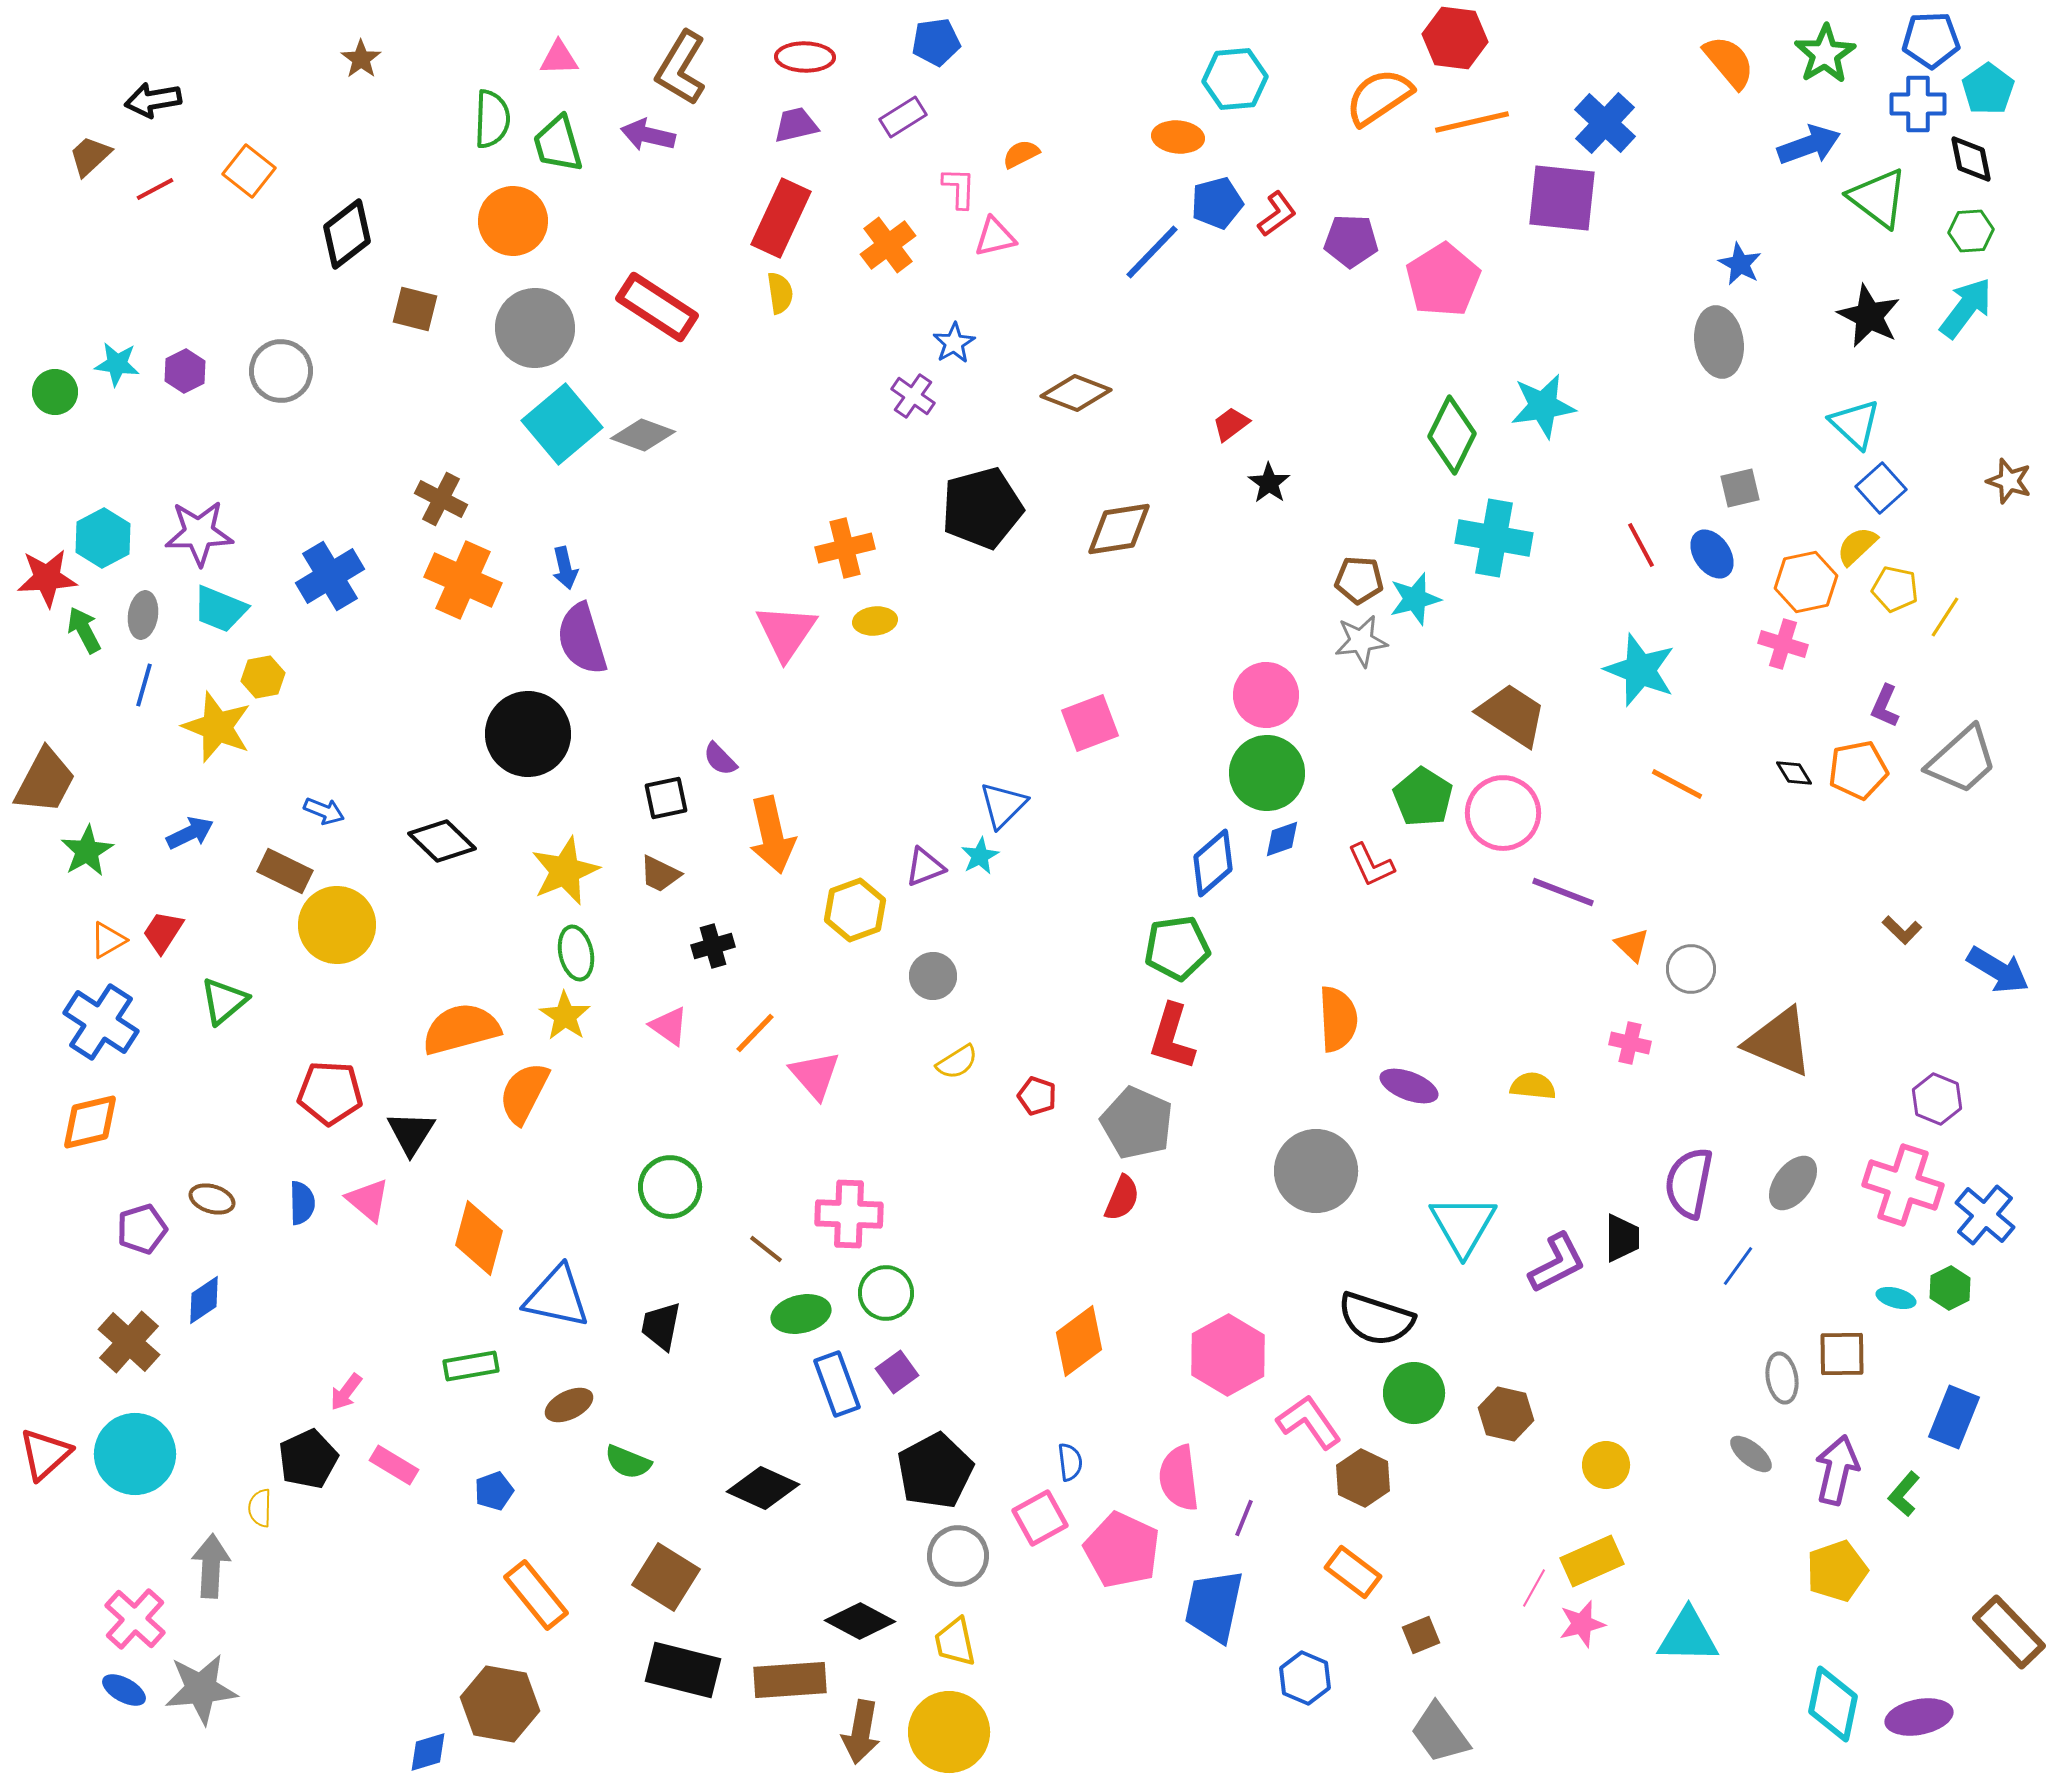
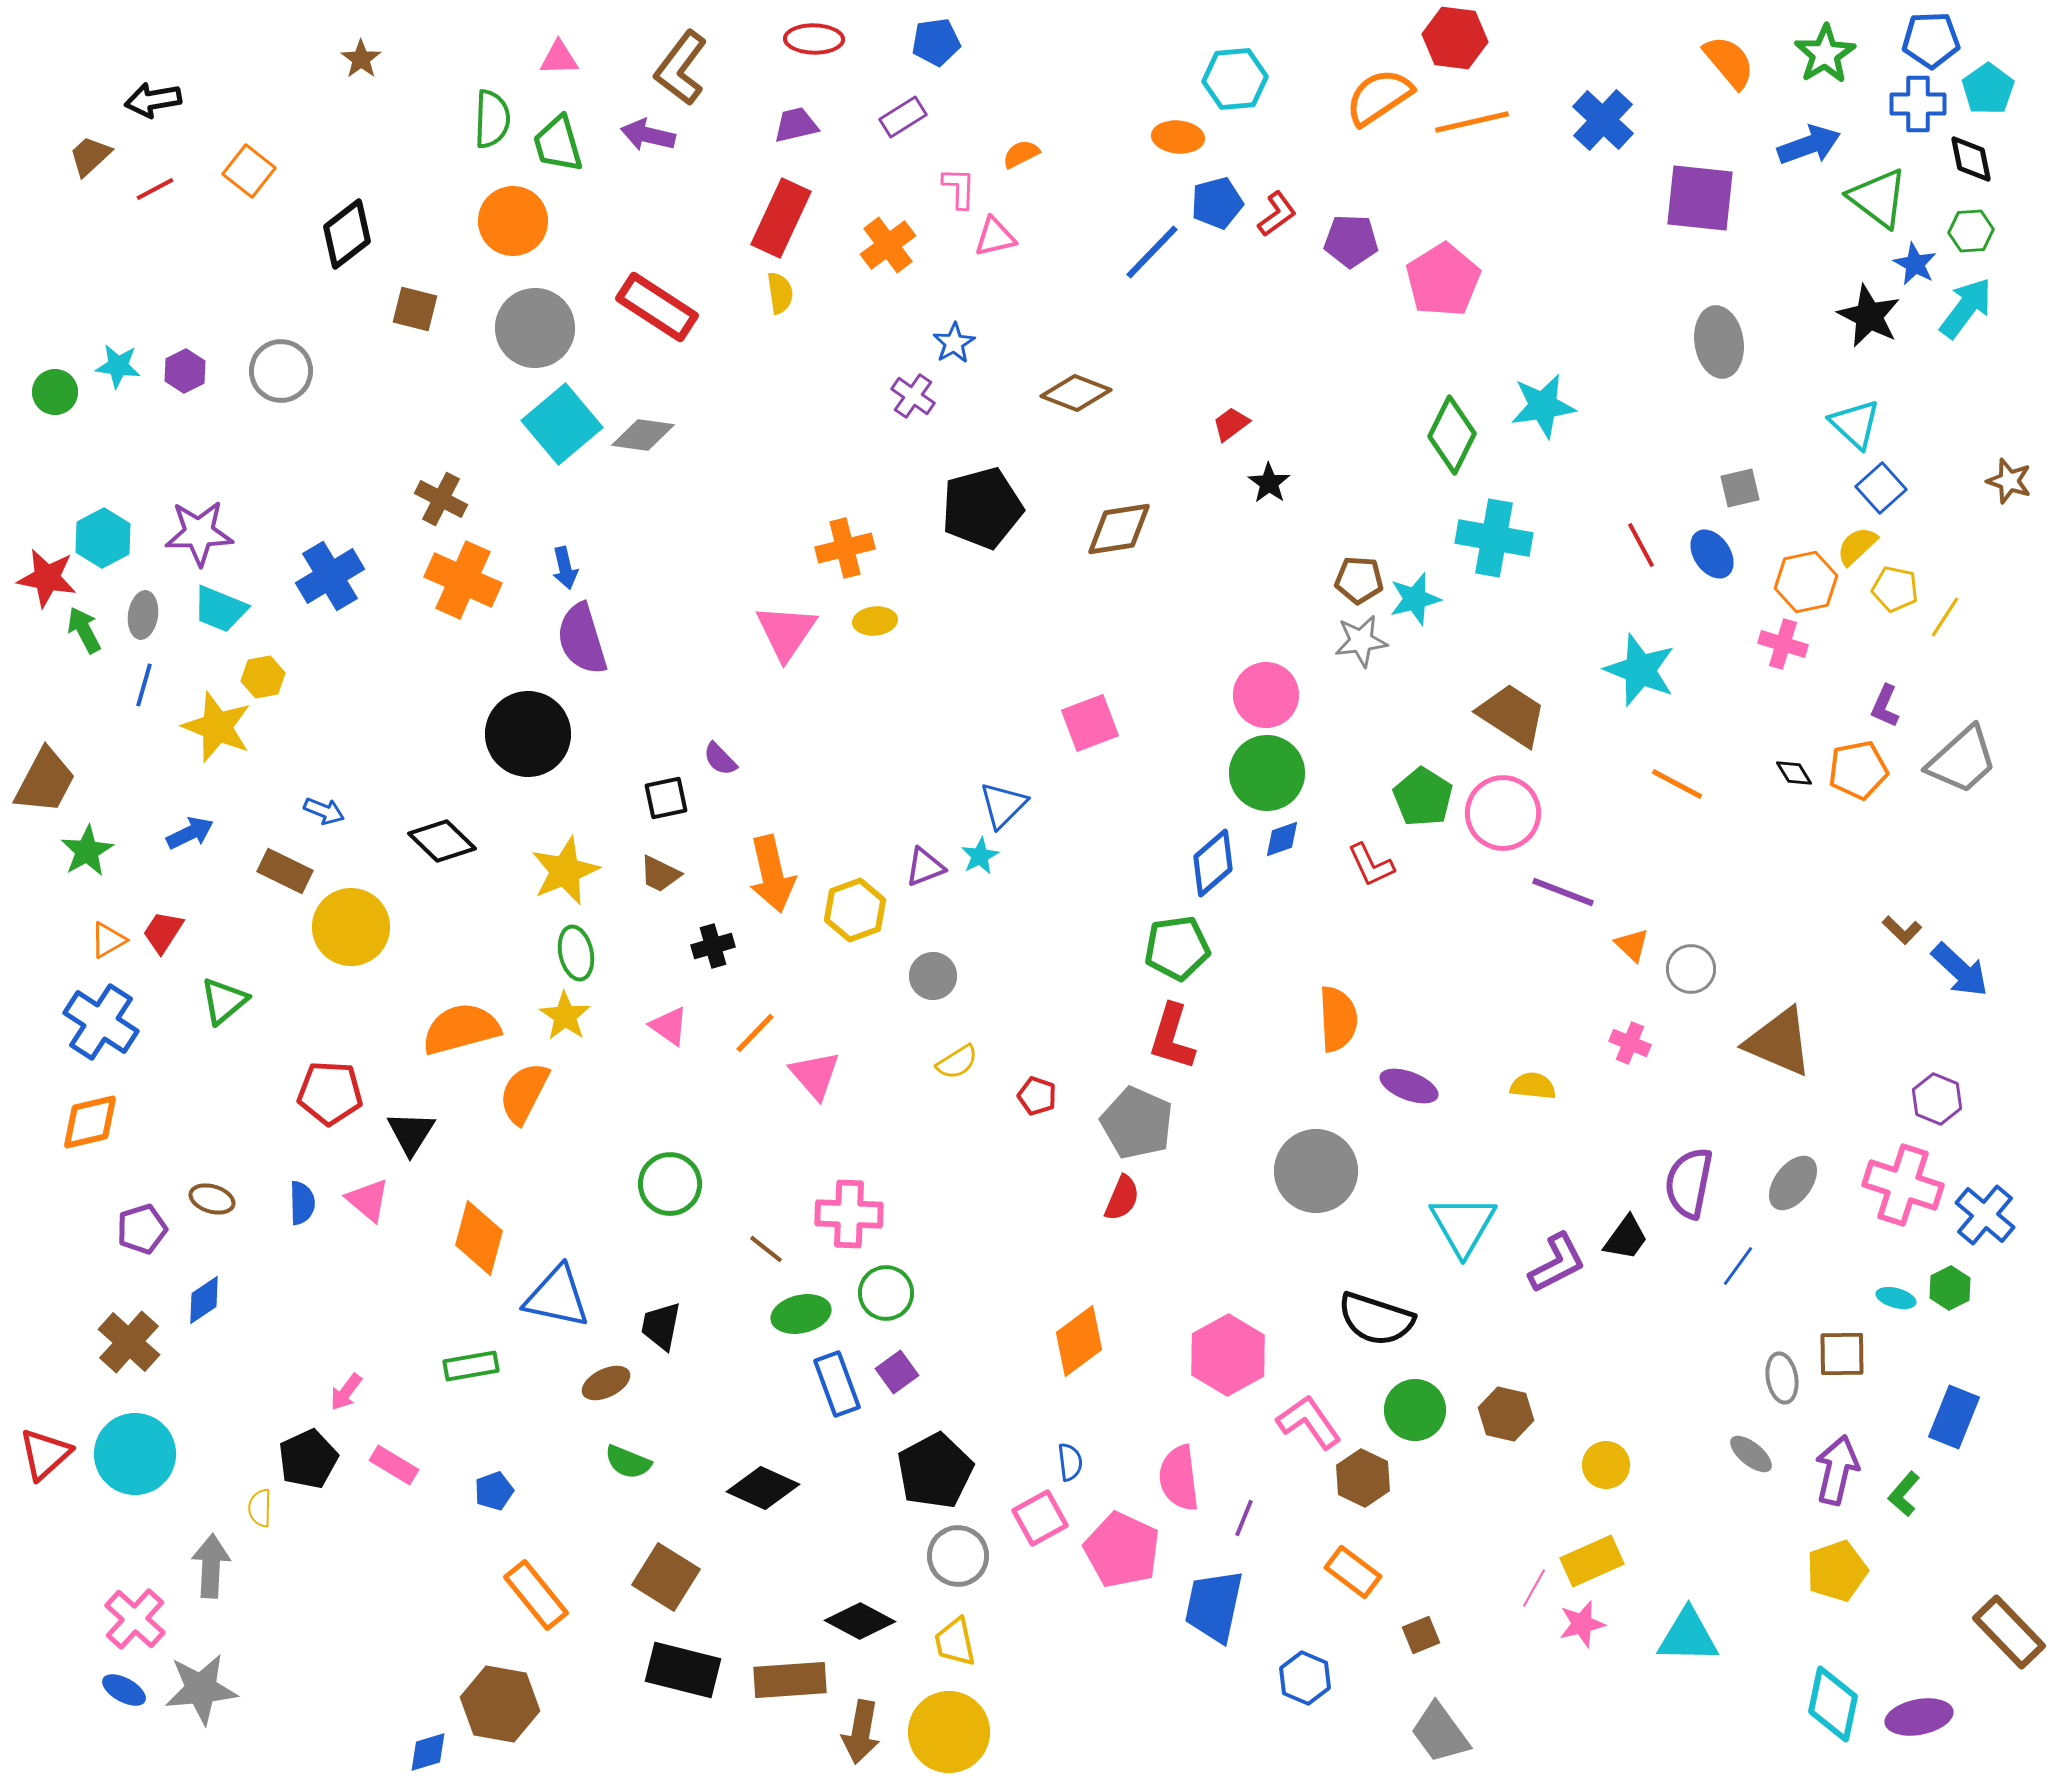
red ellipse at (805, 57): moved 9 px right, 18 px up
brown L-shape at (681, 68): rotated 6 degrees clockwise
blue cross at (1605, 123): moved 2 px left, 3 px up
purple square at (1562, 198): moved 138 px right
blue star at (1740, 264): moved 175 px right
cyan star at (117, 364): moved 1 px right, 2 px down
gray diamond at (643, 435): rotated 12 degrees counterclockwise
red star at (47, 578): rotated 14 degrees clockwise
orange arrow at (772, 835): moved 39 px down
yellow circle at (337, 925): moved 14 px right, 2 px down
blue arrow at (1998, 970): moved 38 px left; rotated 12 degrees clockwise
pink cross at (1630, 1043): rotated 9 degrees clockwise
green circle at (670, 1187): moved 3 px up
black trapezoid at (1622, 1238): moved 4 px right; rotated 36 degrees clockwise
green circle at (1414, 1393): moved 1 px right, 17 px down
brown ellipse at (569, 1405): moved 37 px right, 22 px up
